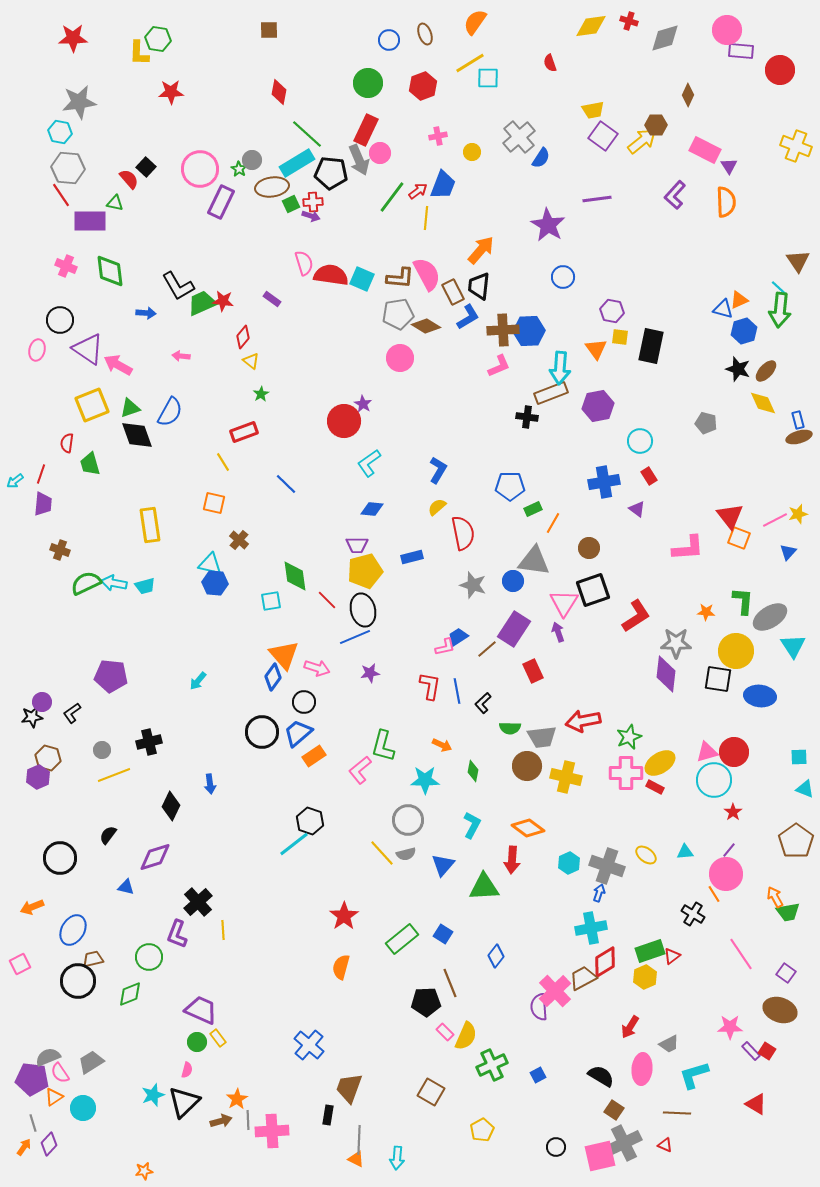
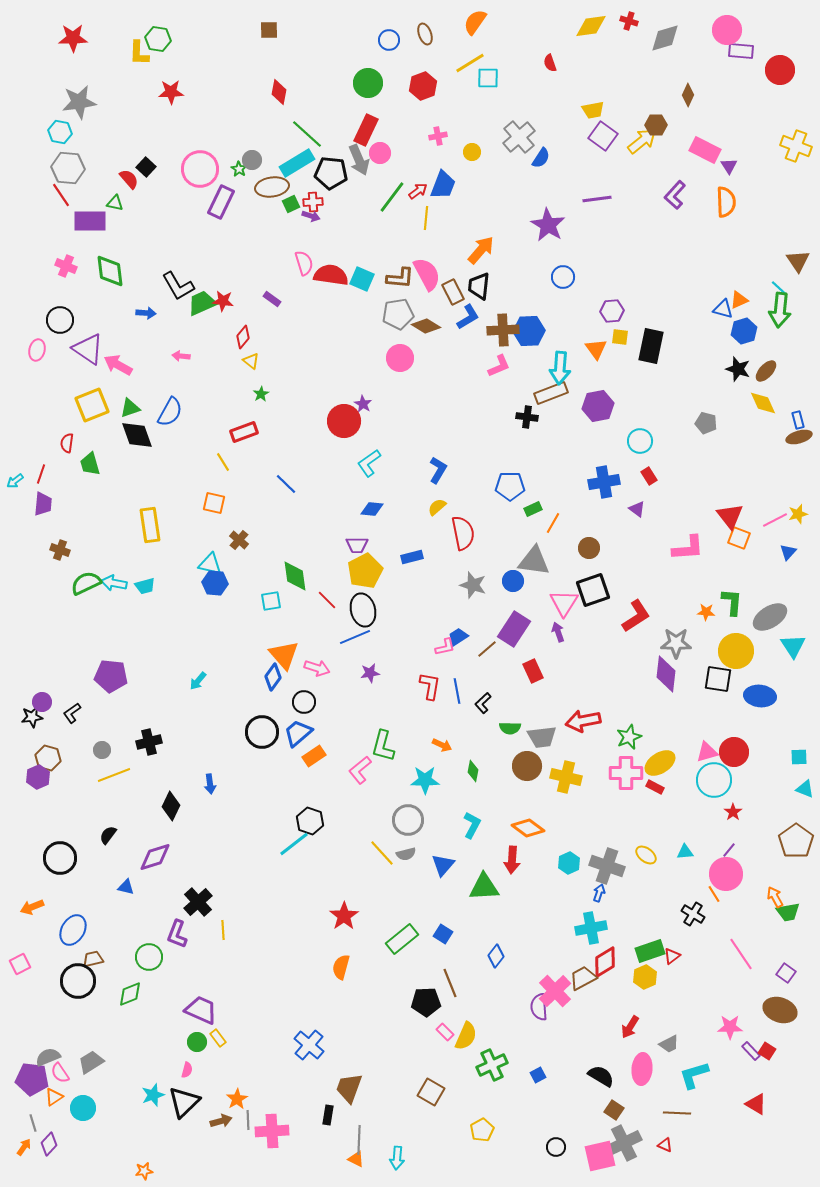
purple hexagon at (612, 311): rotated 15 degrees counterclockwise
yellow pentagon at (365, 571): rotated 12 degrees counterclockwise
green L-shape at (743, 601): moved 11 px left, 1 px down
